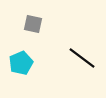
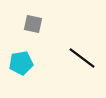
cyan pentagon: rotated 15 degrees clockwise
